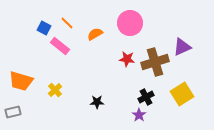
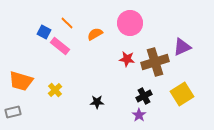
blue square: moved 4 px down
black cross: moved 2 px left, 1 px up
